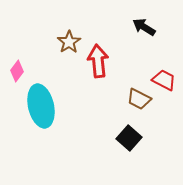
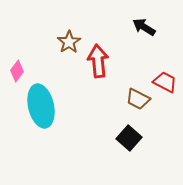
red trapezoid: moved 1 px right, 2 px down
brown trapezoid: moved 1 px left
